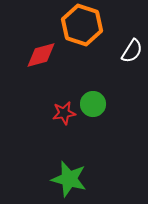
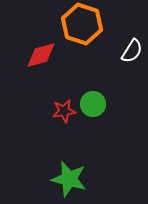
orange hexagon: moved 1 px up
red star: moved 2 px up
